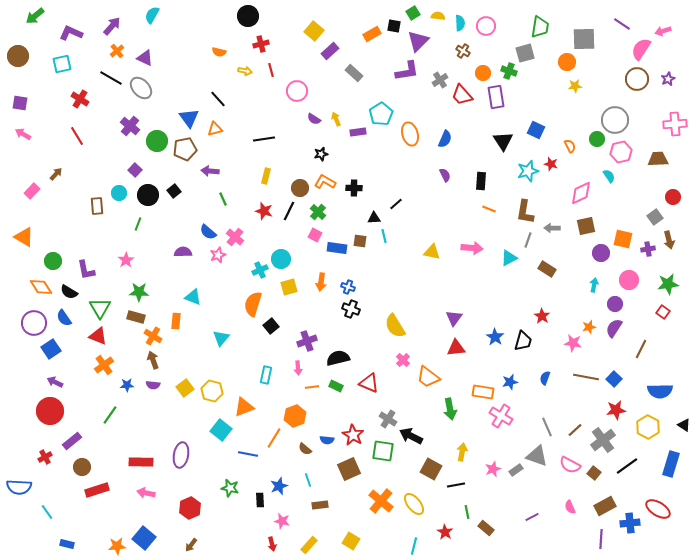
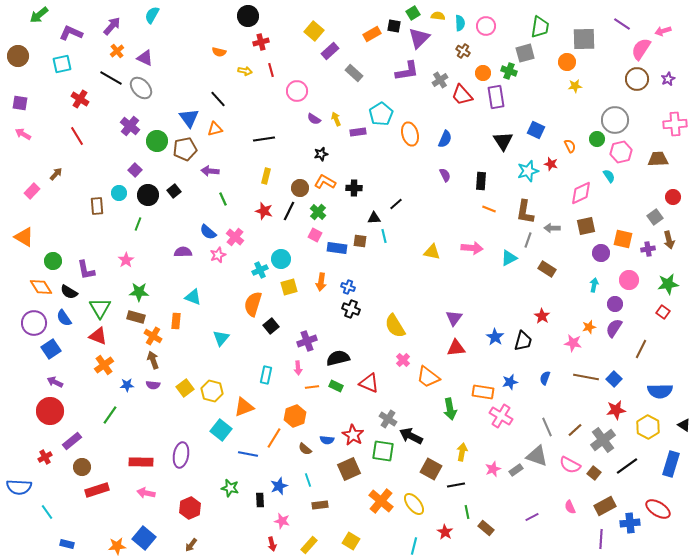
green arrow at (35, 16): moved 4 px right, 1 px up
purple triangle at (418, 41): moved 1 px right, 3 px up
red cross at (261, 44): moved 2 px up
